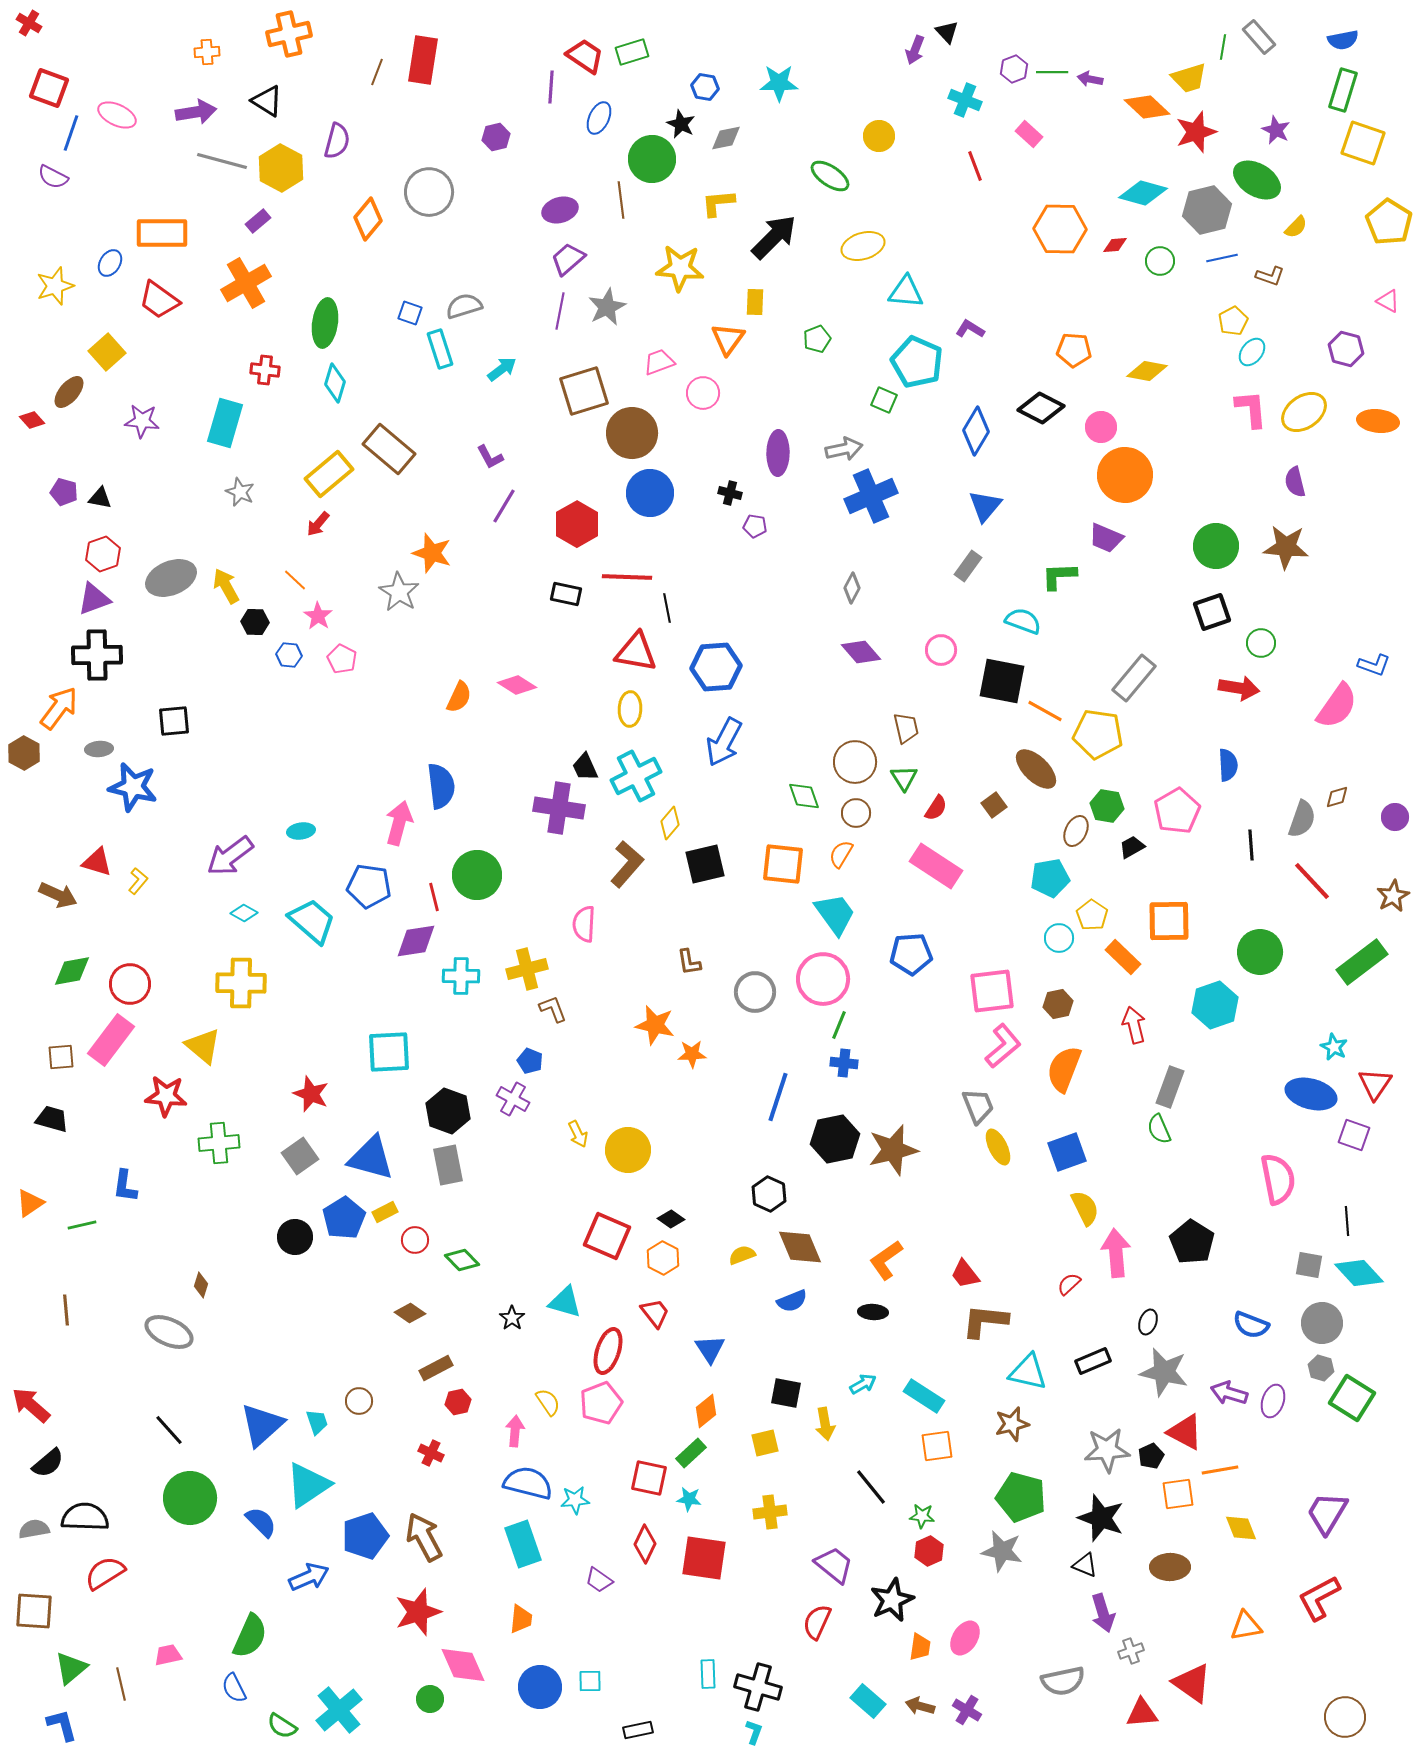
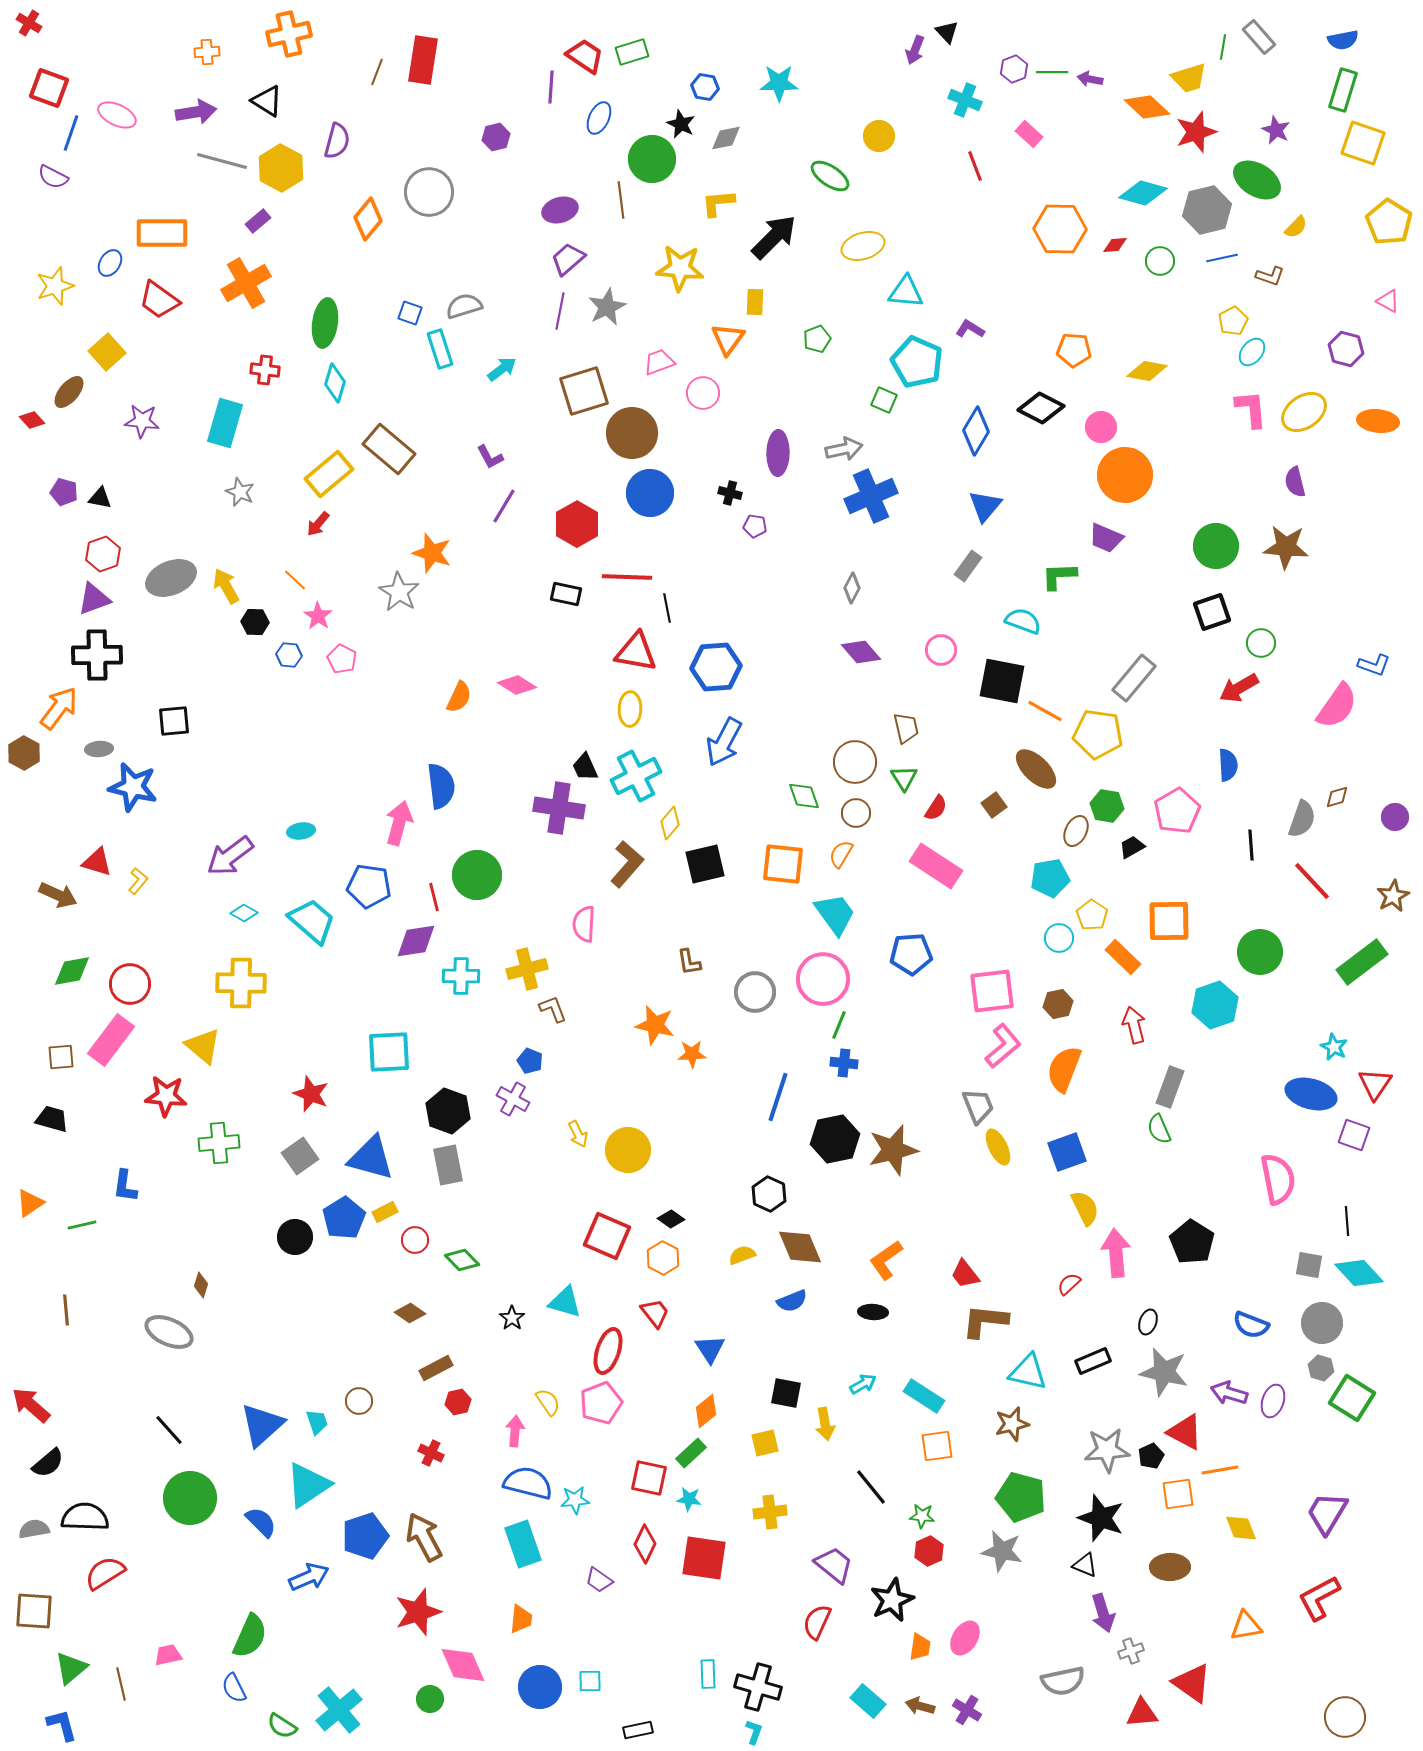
red arrow at (1239, 688): rotated 141 degrees clockwise
